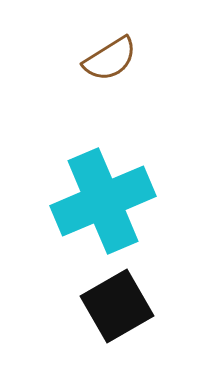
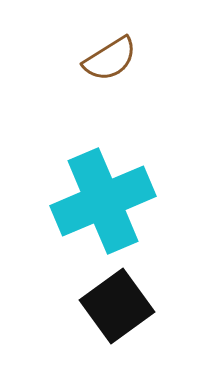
black square: rotated 6 degrees counterclockwise
